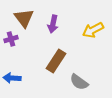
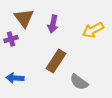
blue arrow: moved 3 px right
